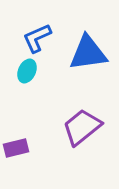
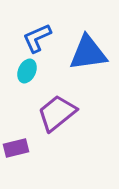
purple trapezoid: moved 25 px left, 14 px up
